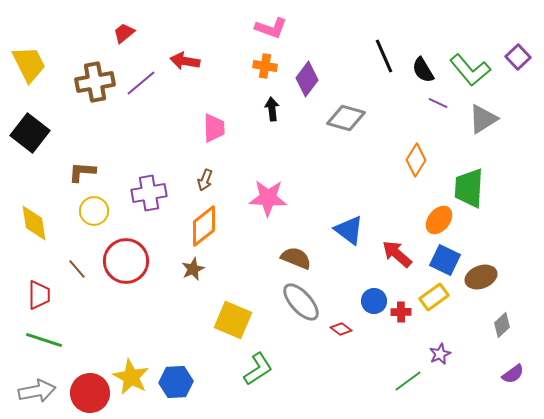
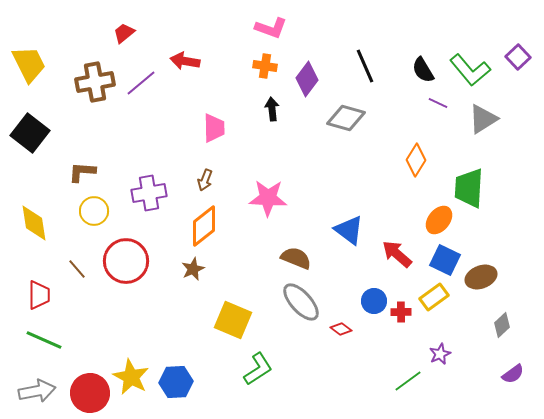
black line at (384, 56): moved 19 px left, 10 px down
green line at (44, 340): rotated 6 degrees clockwise
